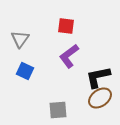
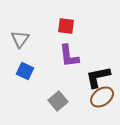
purple L-shape: rotated 60 degrees counterclockwise
brown ellipse: moved 2 px right, 1 px up
gray square: moved 9 px up; rotated 36 degrees counterclockwise
